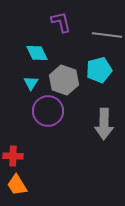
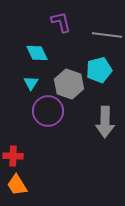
gray hexagon: moved 5 px right, 4 px down
gray arrow: moved 1 px right, 2 px up
